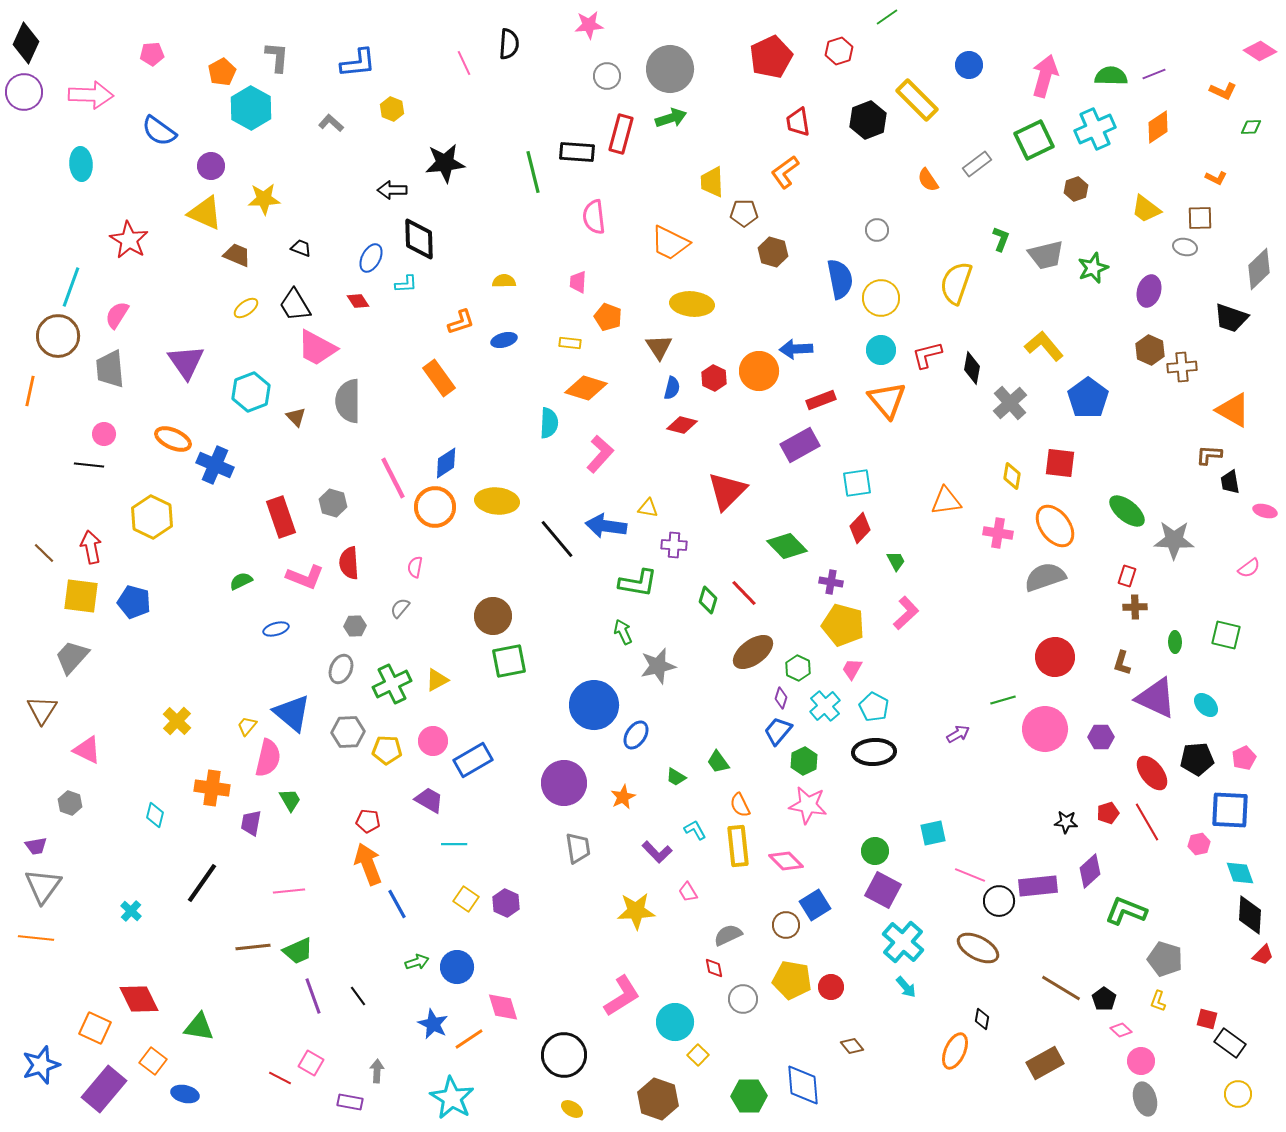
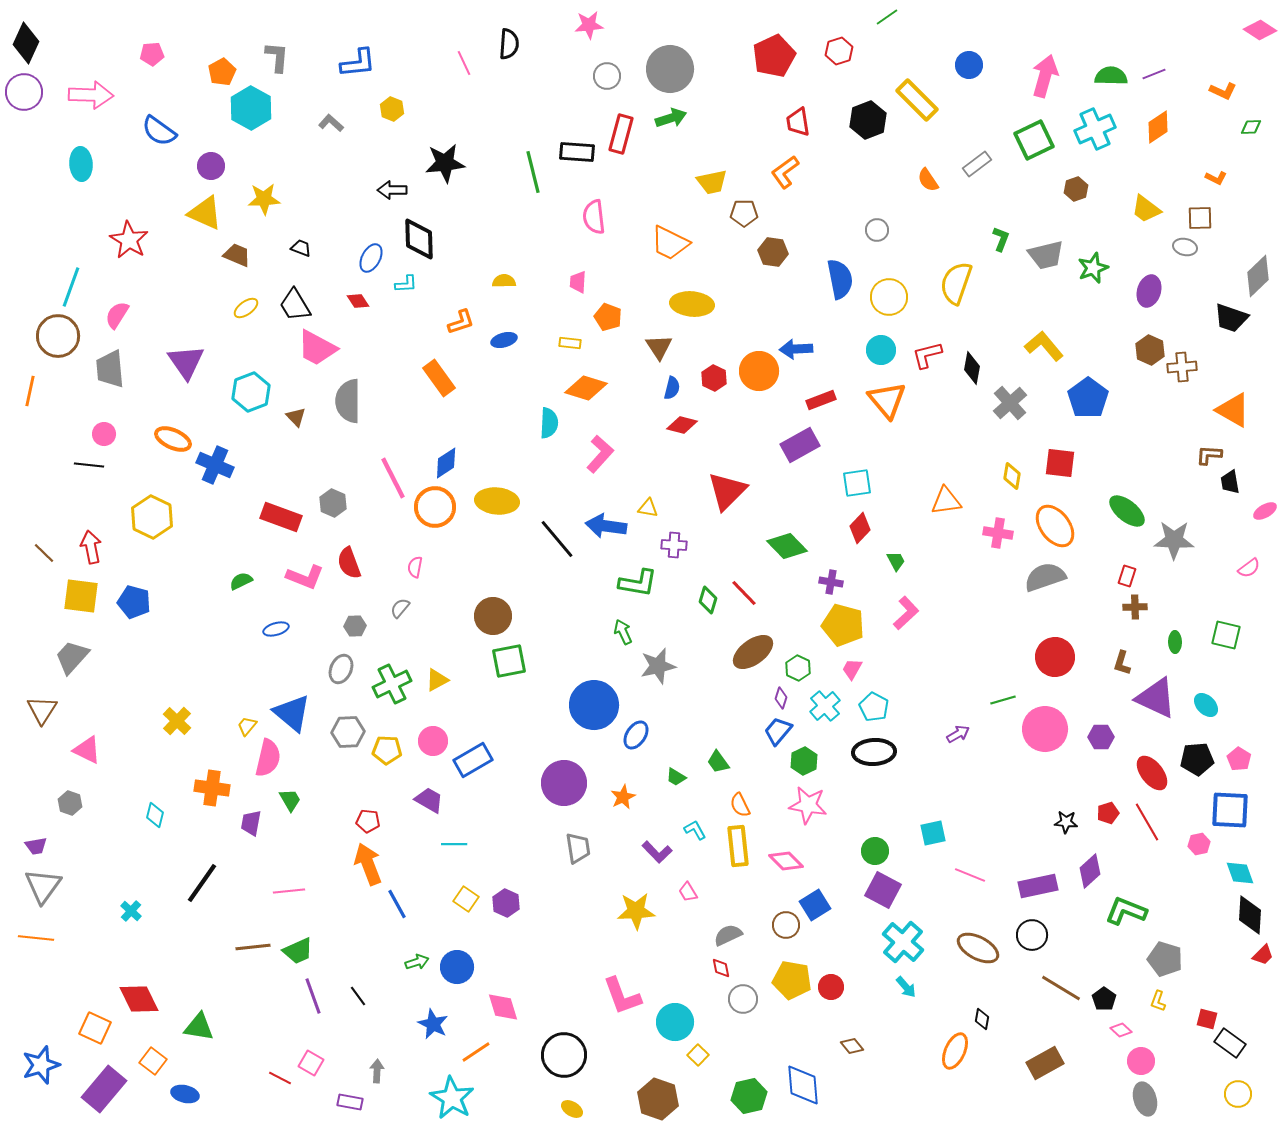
pink diamond at (1260, 51): moved 21 px up
red pentagon at (771, 57): moved 3 px right, 1 px up
yellow trapezoid at (712, 182): rotated 100 degrees counterclockwise
brown hexagon at (773, 252): rotated 8 degrees counterclockwise
gray diamond at (1259, 269): moved 1 px left, 7 px down
yellow circle at (881, 298): moved 8 px right, 1 px up
gray hexagon at (333, 503): rotated 8 degrees clockwise
pink ellipse at (1265, 511): rotated 45 degrees counterclockwise
red rectangle at (281, 517): rotated 51 degrees counterclockwise
red semicircle at (349, 563): rotated 16 degrees counterclockwise
pink pentagon at (1244, 758): moved 5 px left, 1 px down; rotated 15 degrees counterclockwise
purple rectangle at (1038, 886): rotated 6 degrees counterclockwise
black circle at (999, 901): moved 33 px right, 34 px down
red diamond at (714, 968): moved 7 px right
pink L-shape at (622, 996): rotated 102 degrees clockwise
orange line at (469, 1039): moved 7 px right, 13 px down
green hexagon at (749, 1096): rotated 12 degrees counterclockwise
